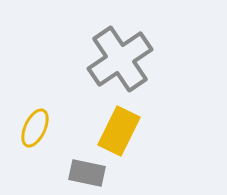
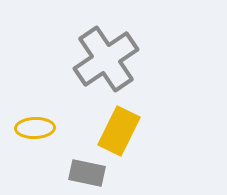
gray cross: moved 14 px left
yellow ellipse: rotated 63 degrees clockwise
